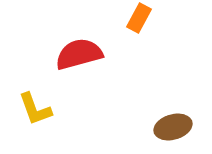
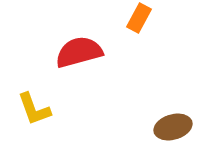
red semicircle: moved 2 px up
yellow L-shape: moved 1 px left
